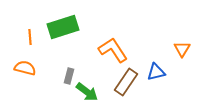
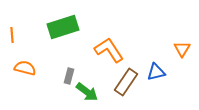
orange line: moved 18 px left, 2 px up
orange L-shape: moved 4 px left
